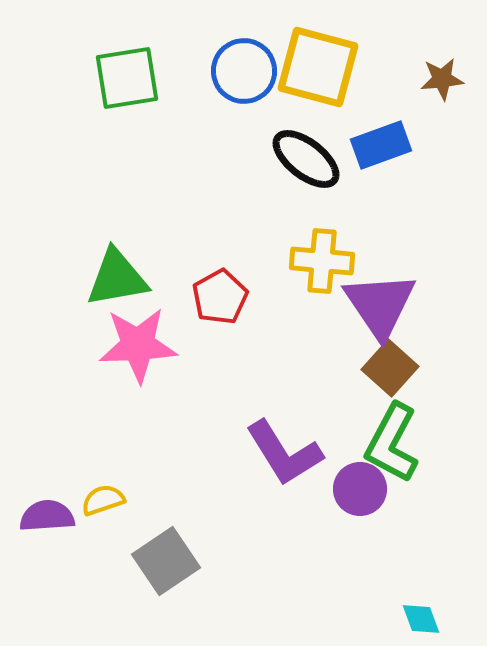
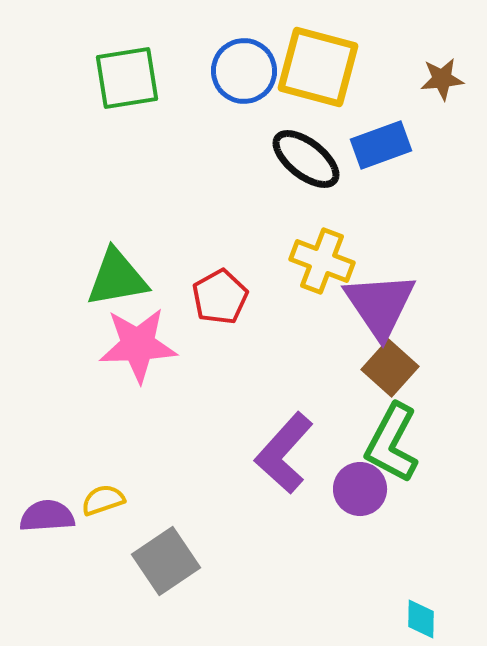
yellow cross: rotated 16 degrees clockwise
purple L-shape: rotated 74 degrees clockwise
cyan diamond: rotated 21 degrees clockwise
